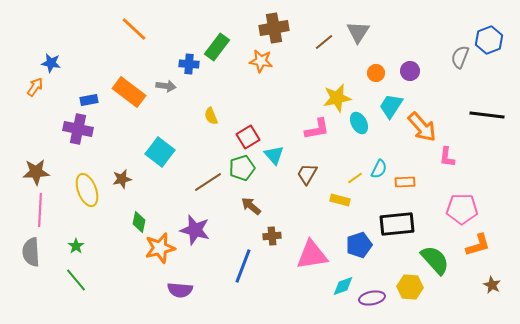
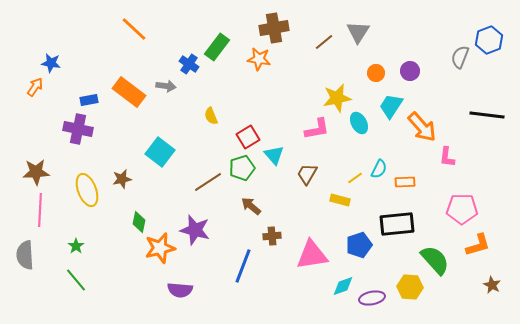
orange star at (261, 61): moved 2 px left, 2 px up
blue cross at (189, 64): rotated 30 degrees clockwise
gray semicircle at (31, 252): moved 6 px left, 3 px down
